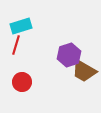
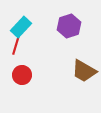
cyan rectangle: moved 1 px down; rotated 30 degrees counterclockwise
purple hexagon: moved 29 px up
red circle: moved 7 px up
